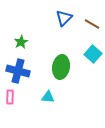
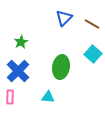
blue cross: rotated 30 degrees clockwise
